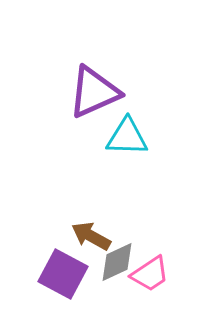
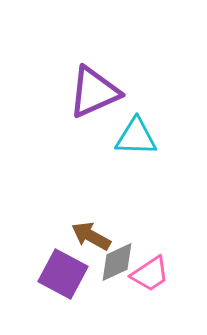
cyan triangle: moved 9 px right
